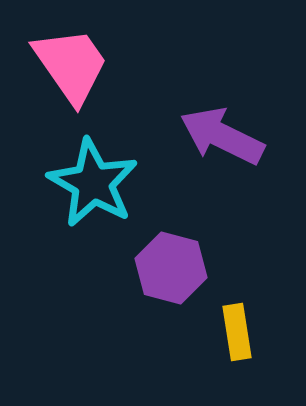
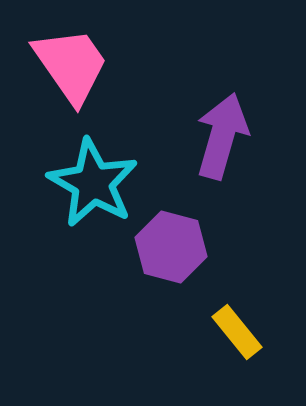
purple arrow: rotated 80 degrees clockwise
purple hexagon: moved 21 px up
yellow rectangle: rotated 30 degrees counterclockwise
